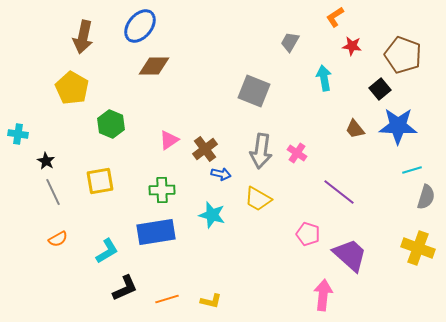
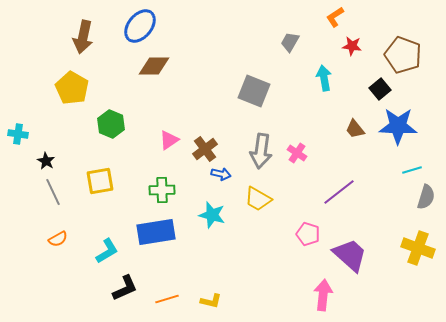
purple line: rotated 76 degrees counterclockwise
